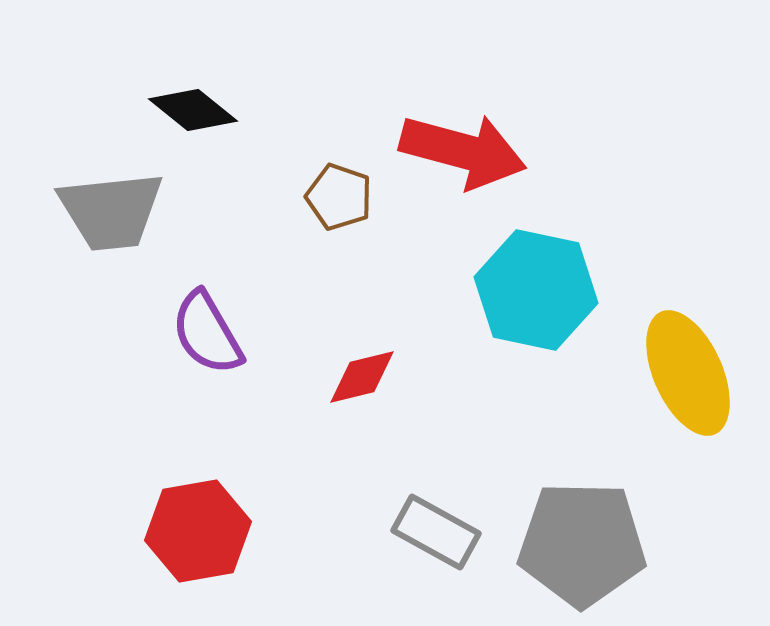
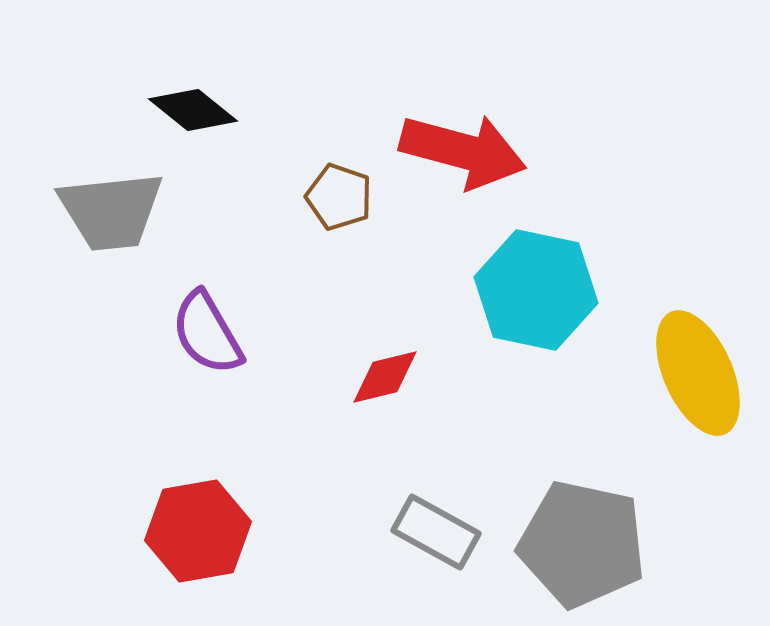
yellow ellipse: moved 10 px right
red diamond: moved 23 px right
gray pentagon: rotated 11 degrees clockwise
